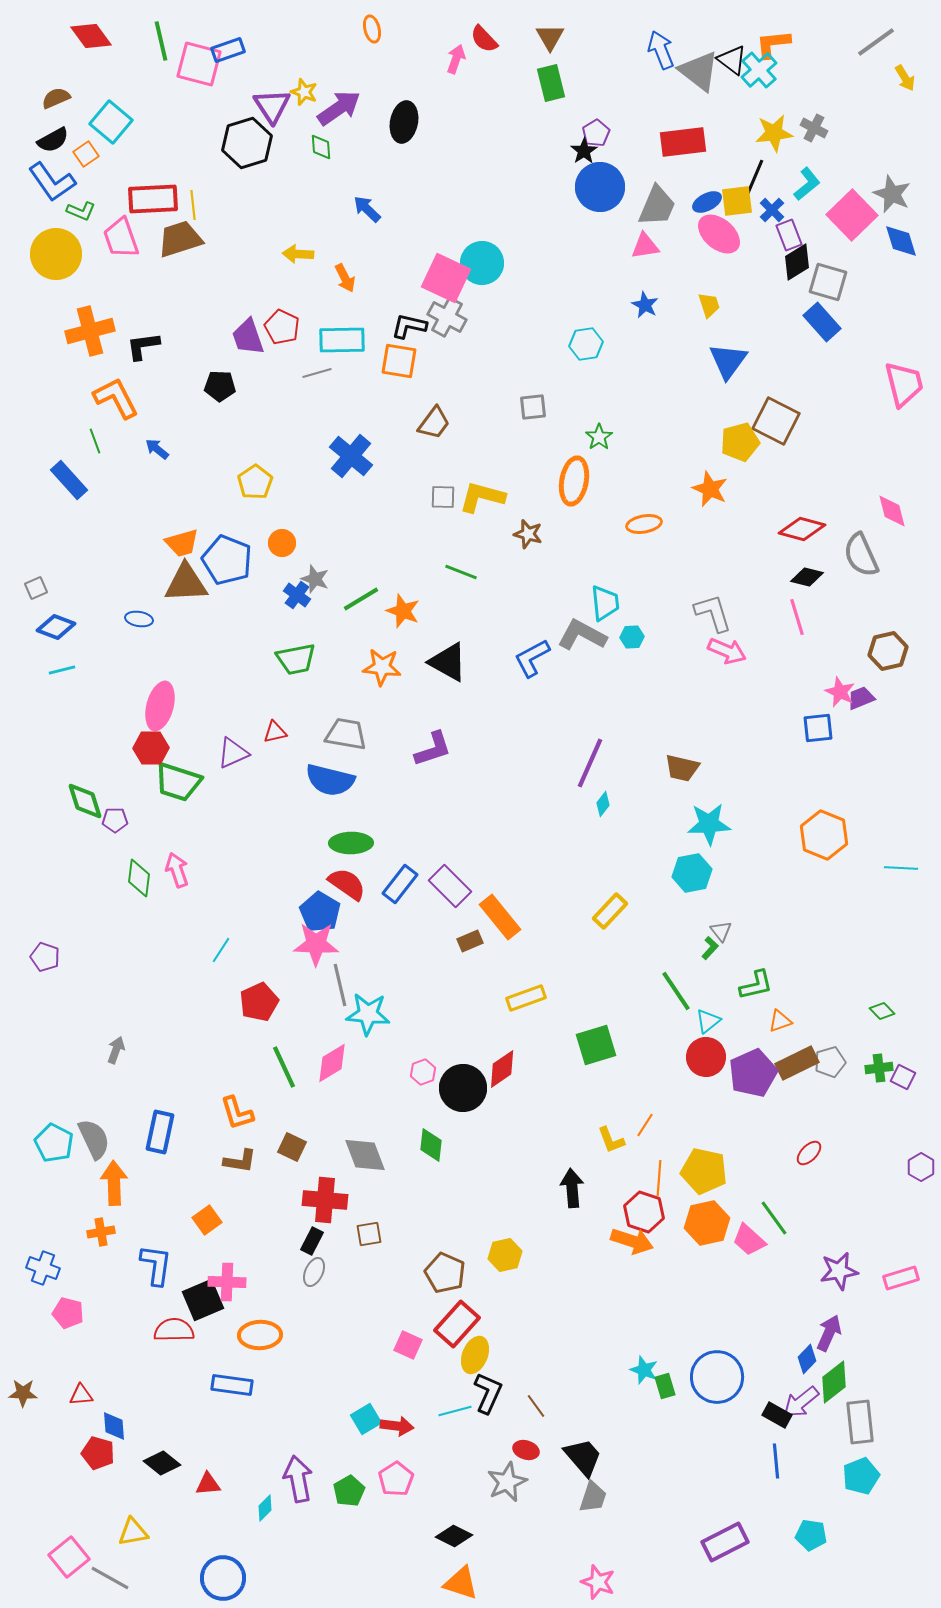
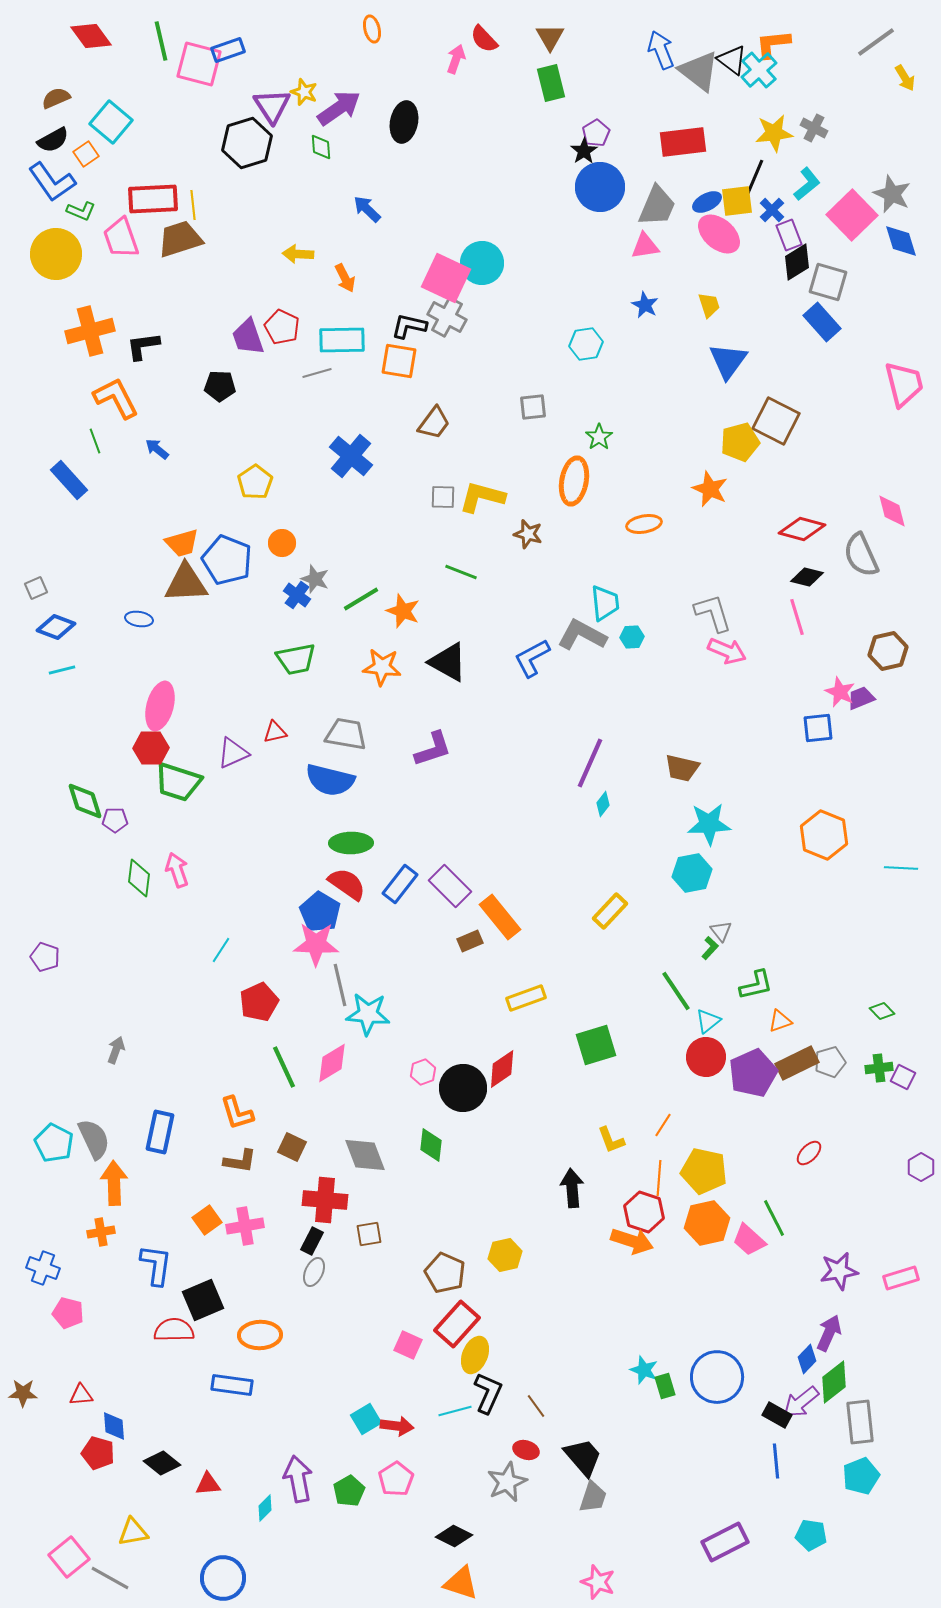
orange line at (645, 1125): moved 18 px right
green line at (774, 1218): rotated 9 degrees clockwise
pink cross at (227, 1282): moved 18 px right, 56 px up; rotated 12 degrees counterclockwise
